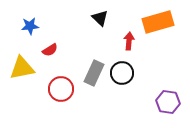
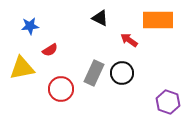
black triangle: rotated 18 degrees counterclockwise
orange rectangle: moved 2 px up; rotated 16 degrees clockwise
red arrow: moved 1 px up; rotated 60 degrees counterclockwise
purple hexagon: rotated 10 degrees clockwise
